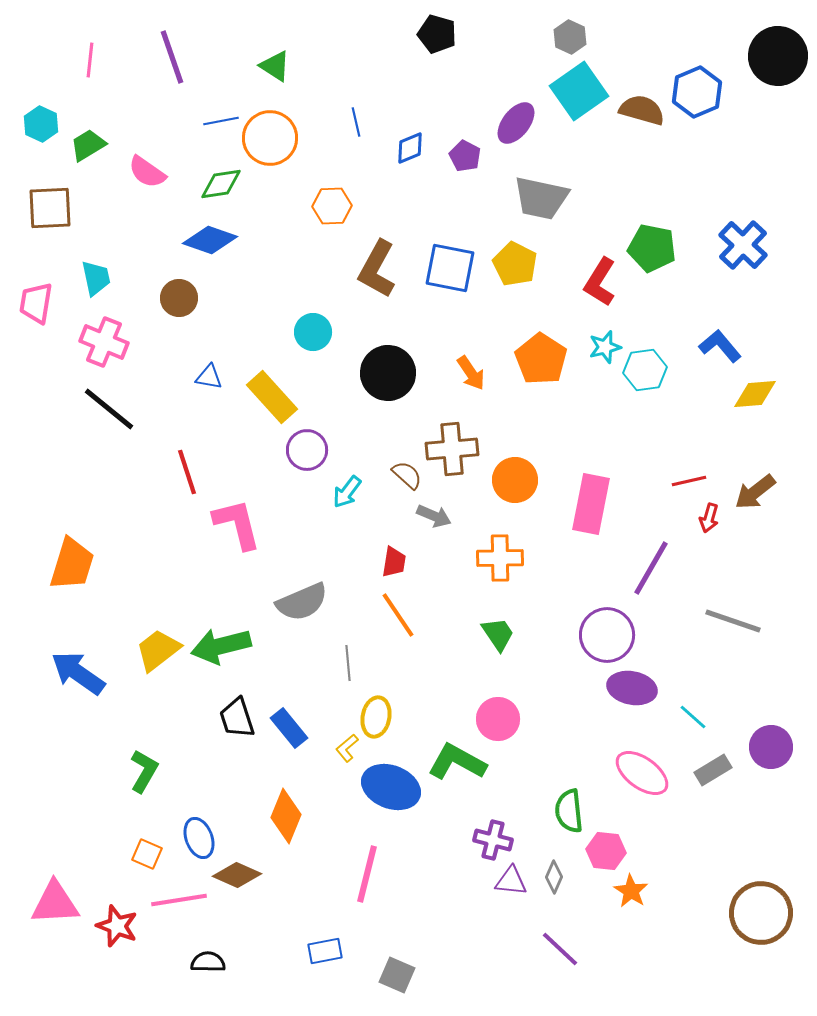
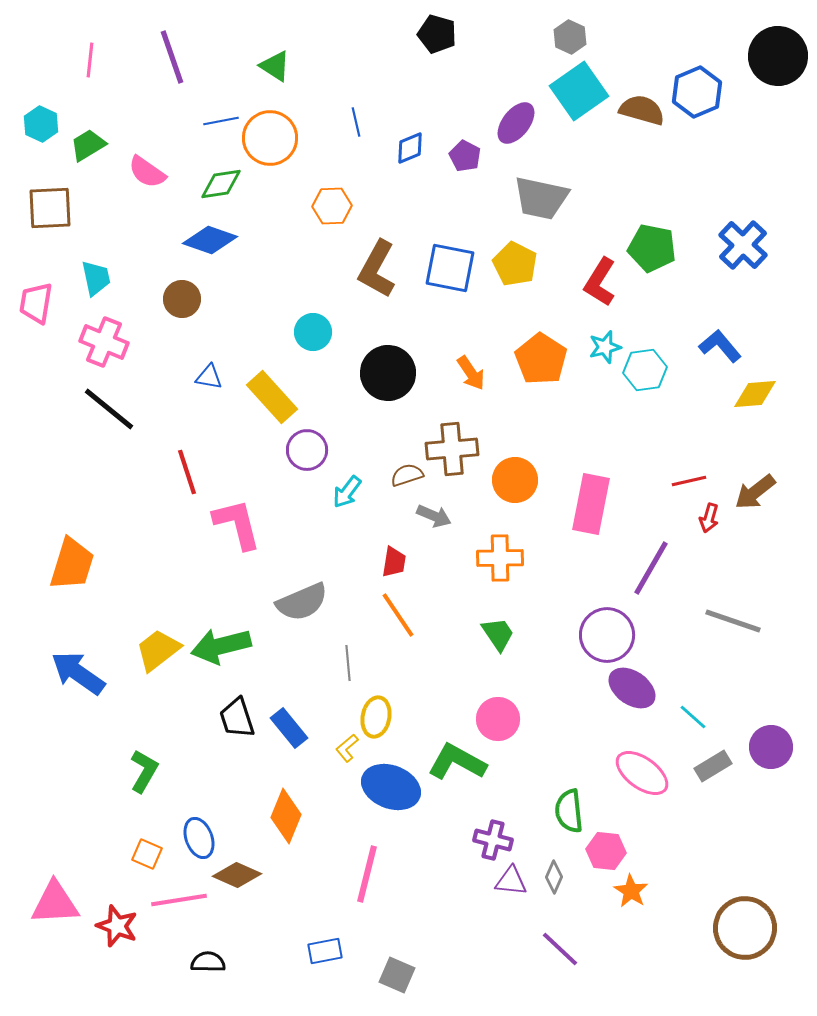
brown circle at (179, 298): moved 3 px right, 1 px down
brown semicircle at (407, 475): rotated 60 degrees counterclockwise
purple ellipse at (632, 688): rotated 24 degrees clockwise
gray rectangle at (713, 770): moved 4 px up
brown circle at (761, 913): moved 16 px left, 15 px down
